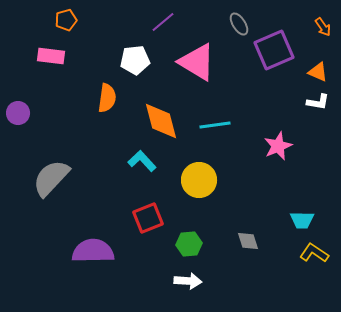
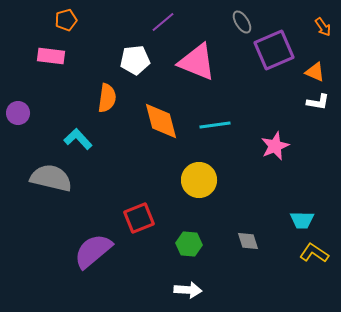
gray ellipse: moved 3 px right, 2 px up
pink triangle: rotated 9 degrees counterclockwise
orange triangle: moved 3 px left
pink star: moved 3 px left
cyan L-shape: moved 64 px left, 22 px up
gray semicircle: rotated 60 degrees clockwise
red square: moved 9 px left
green hexagon: rotated 10 degrees clockwise
purple semicircle: rotated 39 degrees counterclockwise
white arrow: moved 9 px down
